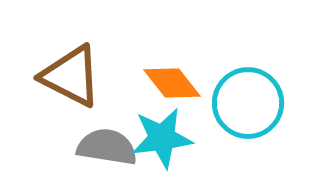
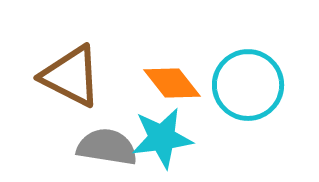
cyan circle: moved 18 px up
